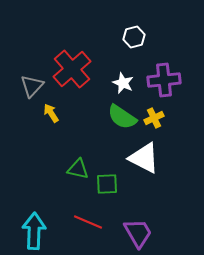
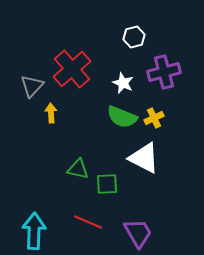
purple cross: moved 8 px up; rotated 8 degrees counterclockwise
yellow arrow: rotated 30 degrees clockwise
green semicircle: rotated 12 degrees counterclockwise
